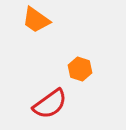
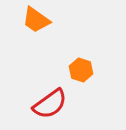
orange hexagon: moved 1 px right, 1 px down
